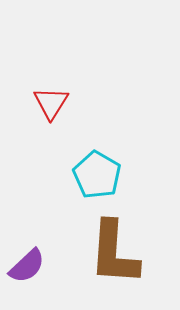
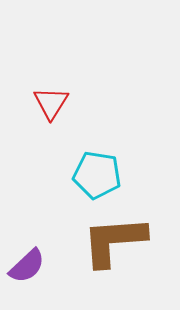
cyan pentagon: rotated 21 degrees counterclockwise
brown L-shape: moved 12 px up; rotated 82 degrees clockwise
